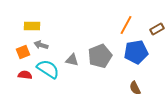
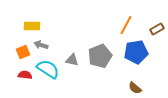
brown semicircle: rotated 24 degrees counterclockwise
